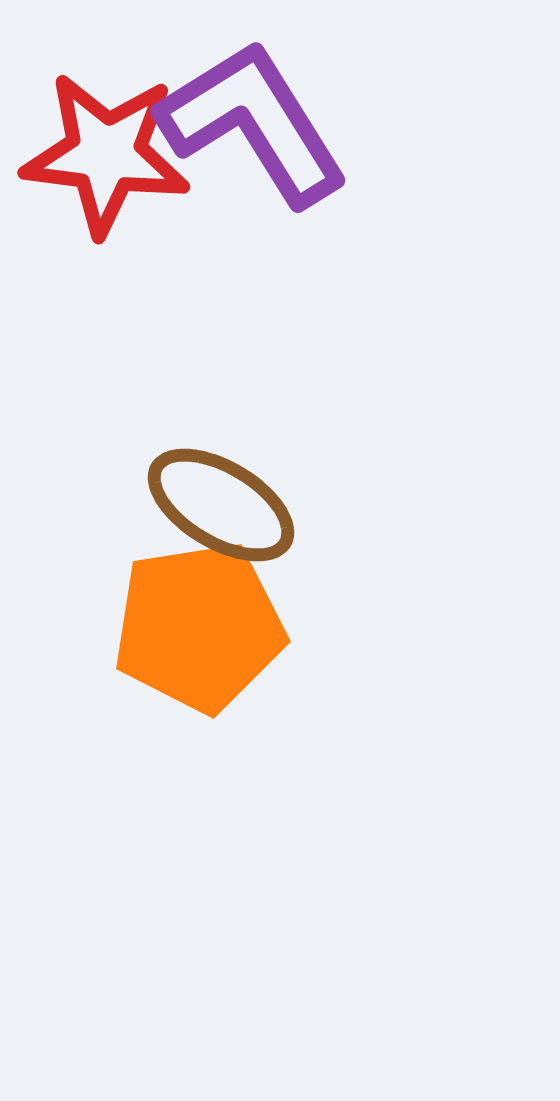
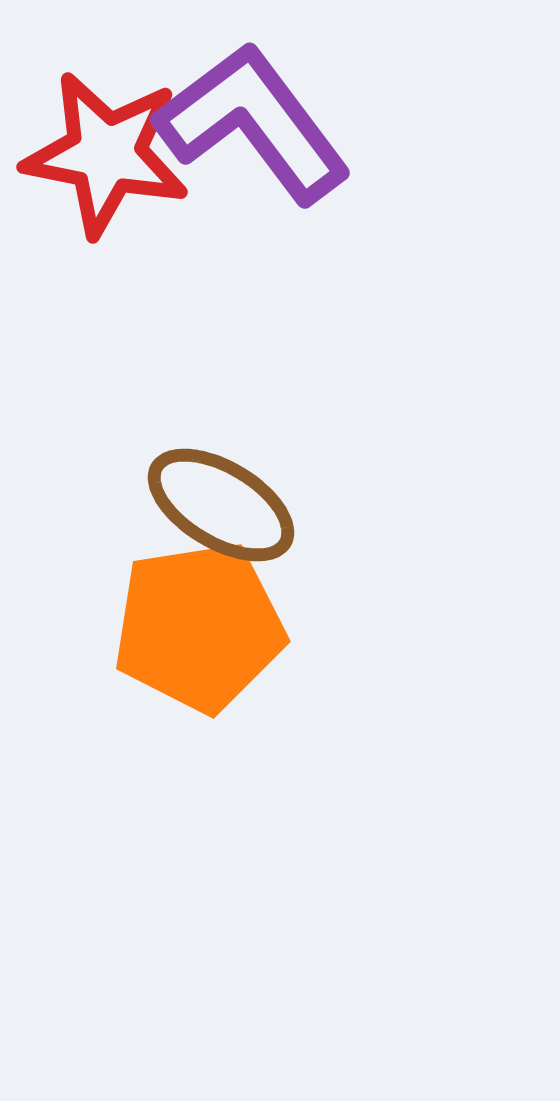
purple L-shape: rotated 5 degrees counterclockwise
red star: rotated 4 degrees clockwise
